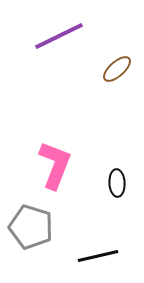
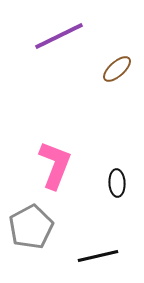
gray pentagon: rotated 27 degrees clockwise
